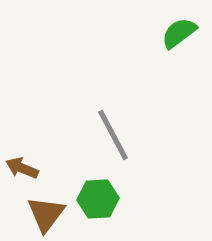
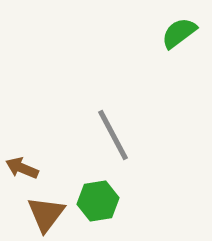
green hexagon: moved 2 px down; rotated 6 degrees counterclockwise
